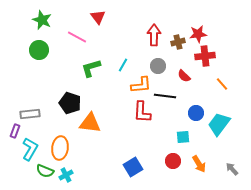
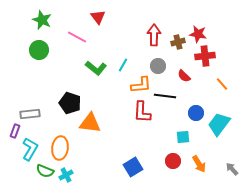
red star: rotated 18 degrees clockwise
green L-shape: moved 5 px right; rotated 125 degrees counterclockwise
